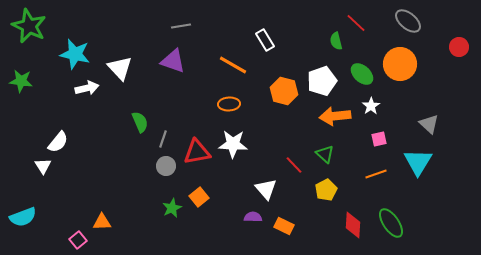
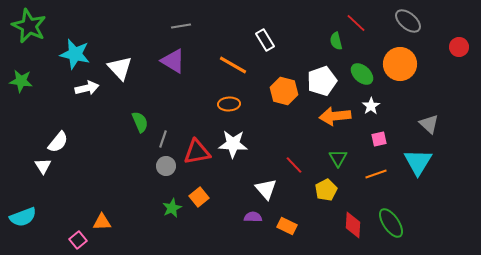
purple triangle at (173, 61): rotated 12 degrees clockwise
green triangle at (325, 154): moved 13 px right, 4 px down; rotated 18 degrees clockwise
orange rectangle at (284, 226): moved 3 px right
